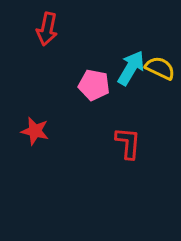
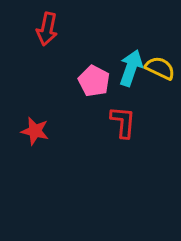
cyan arrow: rotated 12 degrees counterclockwise
pink pentagon: moved 4 px up; rotated 16 degrees clockwise
red L-shape: moved 5 px left, 21 px up
